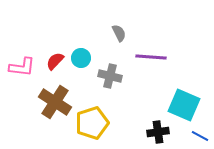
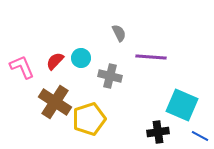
pink L-shape: rotated 120 degrees counterclockwise
cyan square: moved 2 px left
yellow pentagon: moved 3 px left, 4 px up
